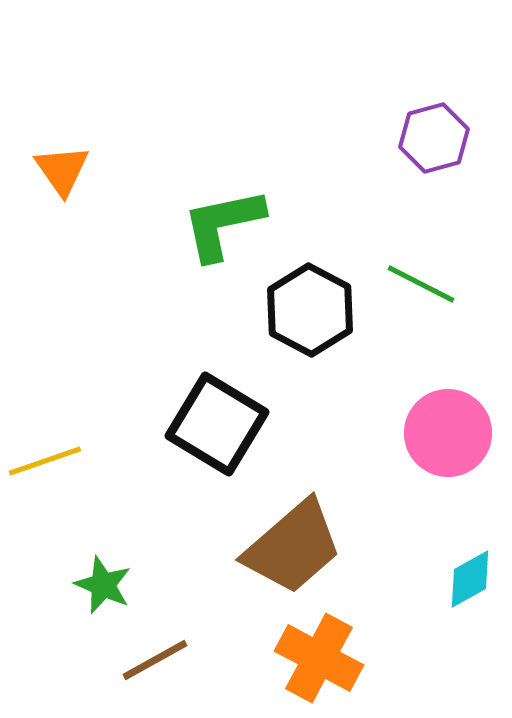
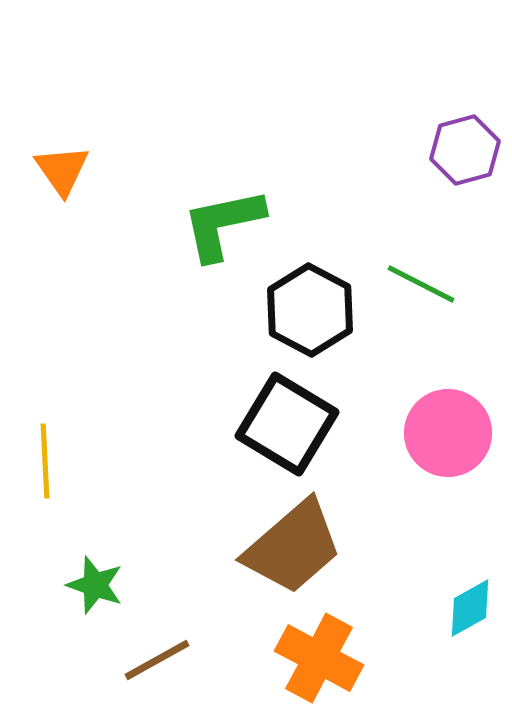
purple hexagon: moved 31 px right, 12 px down
black square: moved 70 px right
yellow line: rotated 74 degrees counterclockwise
cyan diamond: moved 29 px down
green star: moved 8 px left; rotated 4 degrees counterclockwise
brown line: moved 2 px right
